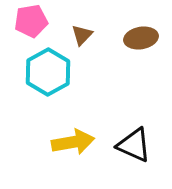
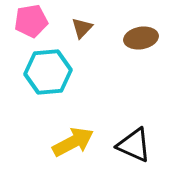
brown triangle: moved 7 px up
cyan hexagon: rotated 24 degrees clockwise
yellow arrow: rotated 18 degrees counterclockwise
